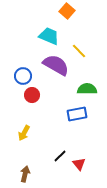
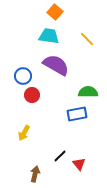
orange square: moved 12 px left, 1 px down
cyan trapezoid: rotated 15 degrees counterclockwise
yellow line: moved 8 px right, 12 px up
green semicircle: moved 1 px right, 3 px down
brown arrow: moved 10 px right
